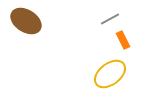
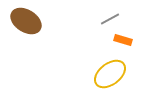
orange rectangle: rotated 48 degrees counterclockwise
